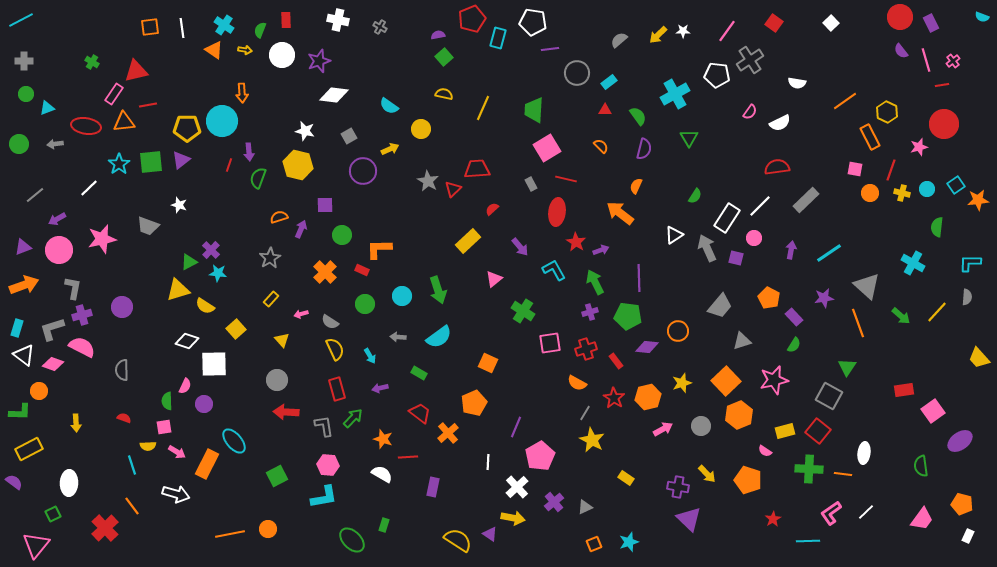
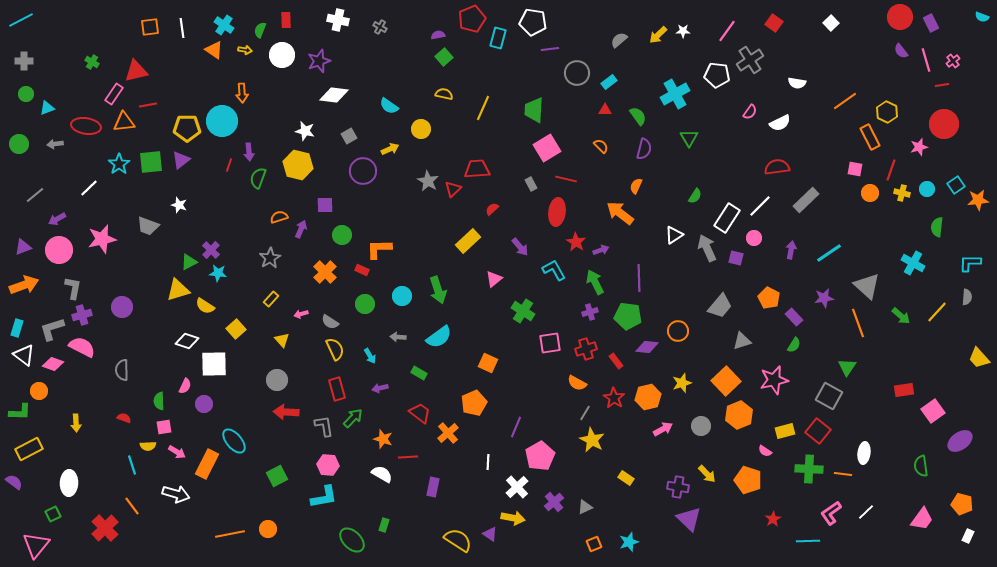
green semicircle at (167, 401): moved 8 px left
